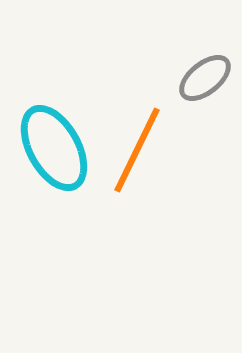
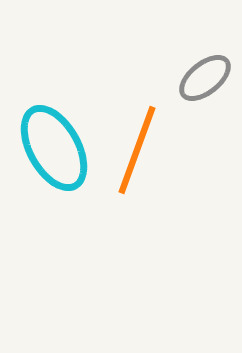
orange line: rotated 6 degrees counterclockwise
